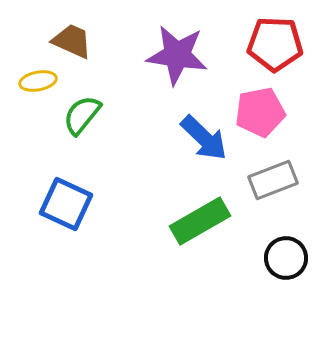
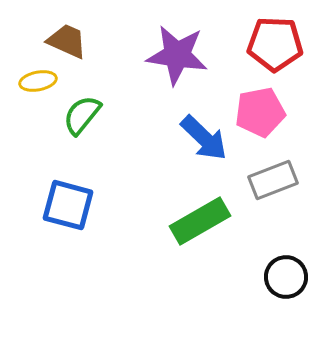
brown trapezoid: moved 5 px left
blue square: moved 2 px right, 1 px down; rotated 10 degrees counterclockwise
black circle: moved 19 px down
